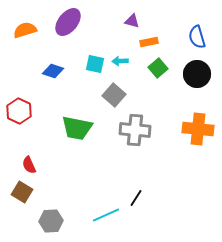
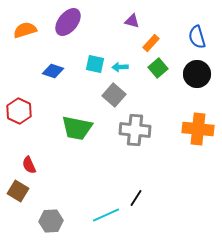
orange rectangle: moved 2 px right, 1 px down; rotated 36 degrees counterclockwise
cyan arrow: moved 6 px down
brown square: moved 4 px left, 1 px up
